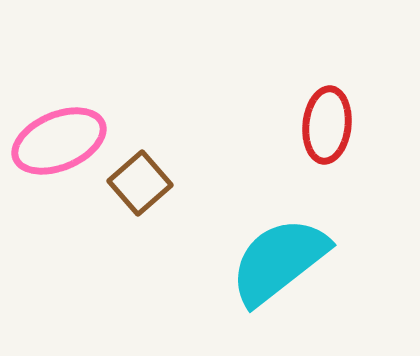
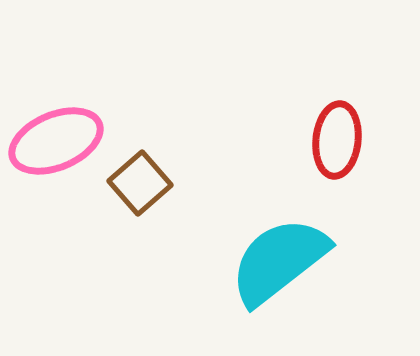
red ellipse: moved 10 px right, 15 px down
pink ellipse: moved 3 px left
